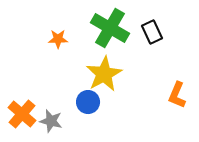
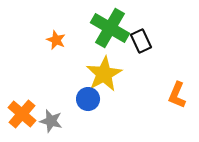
black rectangle: moved 11 px left, 9 px down
orange star: moved 2 px left, 1 px down; rotated 24 degrees clockwise
blue circle: moved 3 px up
